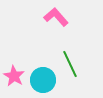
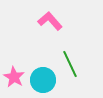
pink L-shape: moved 6 px left, 4 px down
pink star: moved 1 px down
